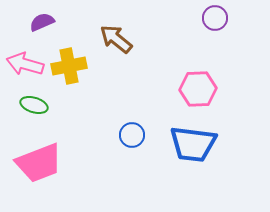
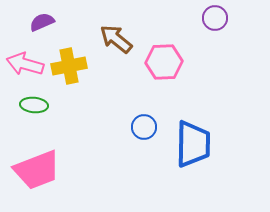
pink hexagon: moved 34 px left, 27 px up
green ellipse: rotated 12 degrees counterclockwise
blue circle: moved 12 px right, 8 px up
blue trapezoid: rotated 96 degrees counterclockwise
pink trapezoid: moved 2 px left, 7 px down
